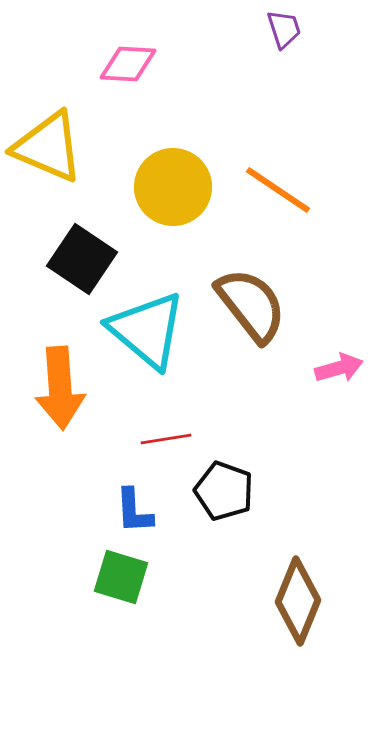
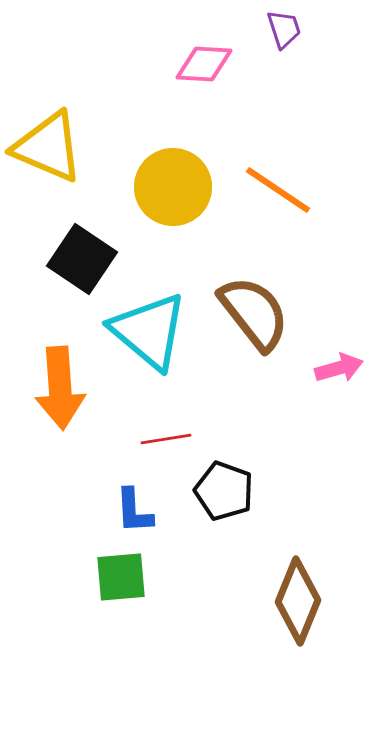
pink diamond: moved 76 px right
brown semicircle: moved 3 px right, 8 px down
cyan triangle: moved 2 px right, 1 px down
green square: rotated 22 degrees counterclockwise
